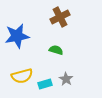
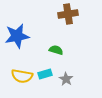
brown cross: moved 8 px right, 3 px up; rotated 18 degrees clockwise
yellow semicircle: rotated 25 degrees clockwise
cyan rectangle: moved 10 px up
